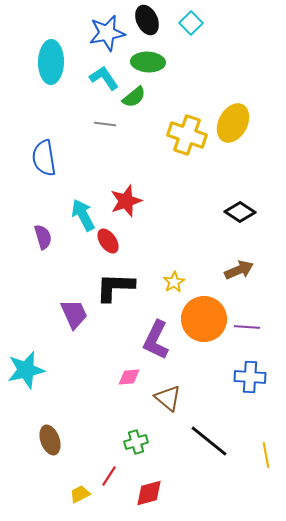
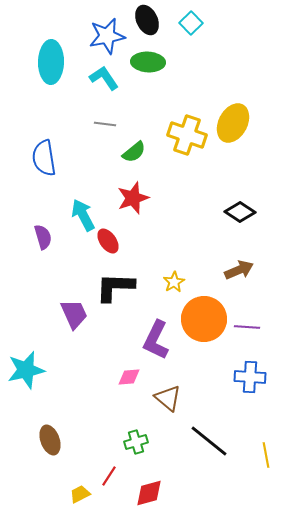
blue star: moved 3 px down
green semicircle: moved 55 px down
red star: moved 7 px right, 3 px up
